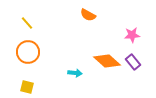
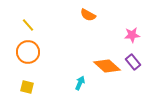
yellow line: moved 1 px right, 2 px down
orange diamond: moved 5 px down
cyan arrow: moved 5 px right, 10 px down; rotated 72 degrees counterclockwise
